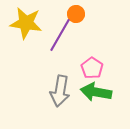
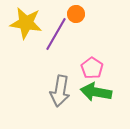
purple line: moved 4 px left, 1 px up
